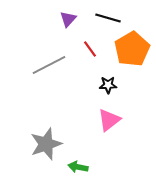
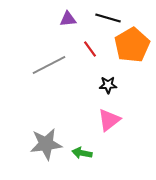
purple triangle: rotated 42 degrees clockwise
orange pentagon: moved 4 px up
gray star: rotated 12 degrees clockwise
green arrow: moved 4 px right, 14 px up
